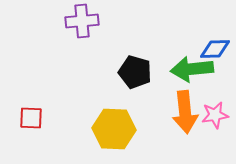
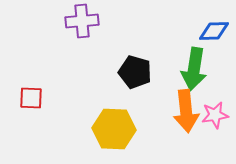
blue diamond: moved 1 px left, 18 px up
green arrow: moved 2 px right; rotated 75 degrees counterclockwise
orange arrow: moved 1 px right, 1 px up
red square: moved 20 px up
